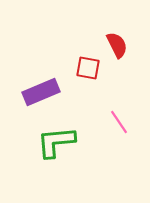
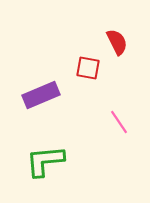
red semicircle: moved 3 px up
purple rectangle: moved 3 px down
green L-shape: moved 11 px left, 19 px down
